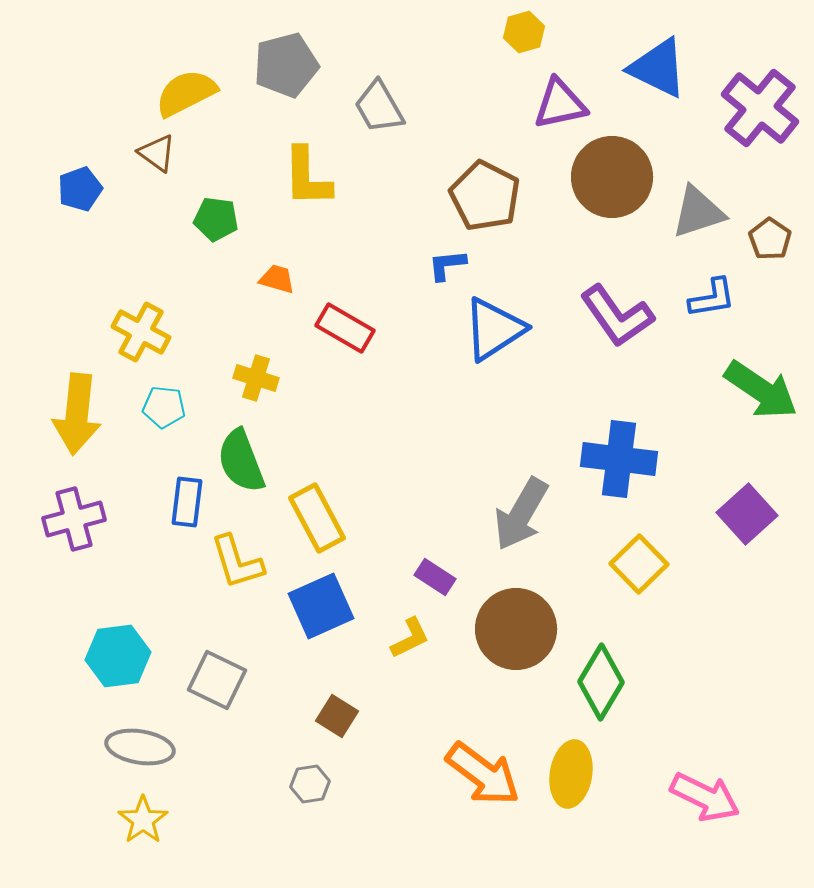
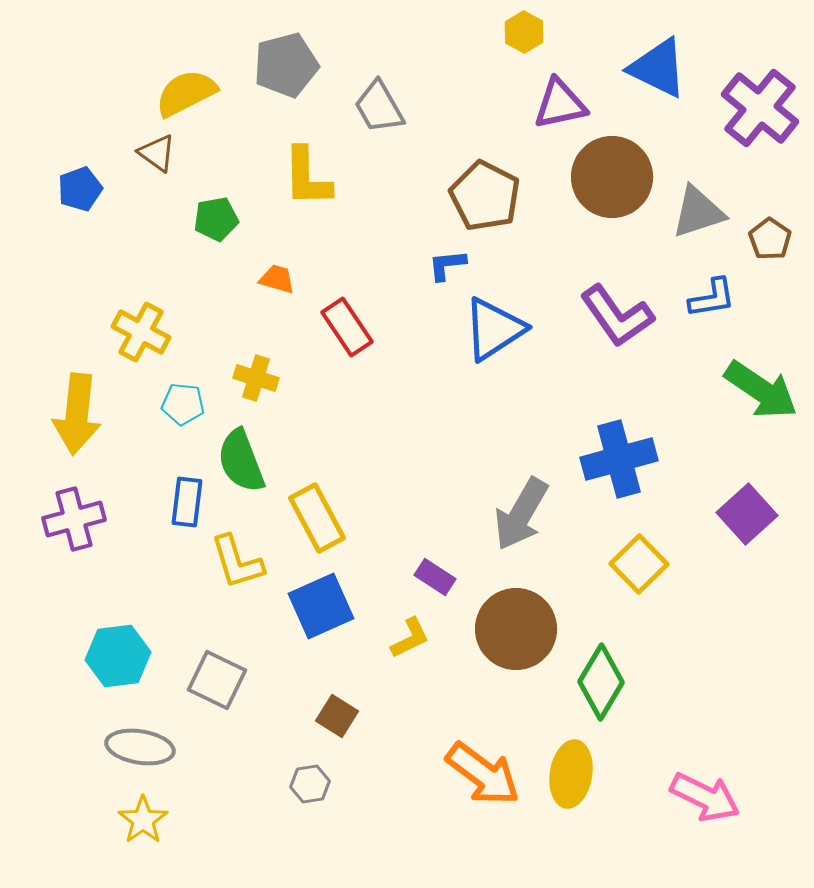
yellow hexagon at (524, 32): rotated 15 degrees counterclockwise
green pentagon at (216, 219): rotated 18 degrees counterclockwise
red rectangle at (345, 328): moved 2 px right, 1 px up; rotated 26 degrees clockwise
cyan pentagon at (164, 407): moved 19 px right, 3 px up
blue cross at (619, 459): rotated 22 degrees counterclockwise
